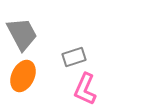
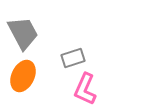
gray trapezoid: moved 1 px right, 1 px up
gray rectangle: moved 1 px left, 1 px down
